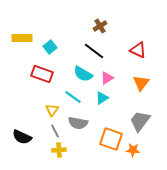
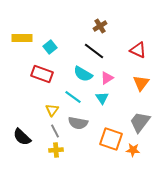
cyan triangle: rotated 32 degrees counterclockwise
gray trapezoid: moved 1 px down
black semicircle: rotated 18 degrees clockwise
yellow cross: moved 3 px left
